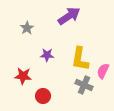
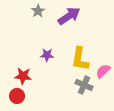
gray star: moved 11 px right, 17 px up
pink semicircle: rotated 21 degrees clockwise
red circle: moved 26 px left
